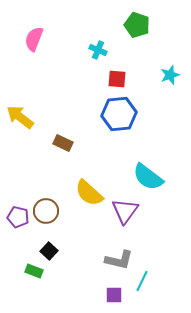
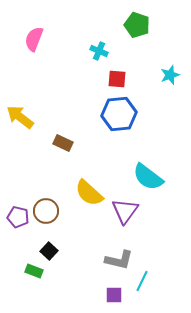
cyan cross: moved 1 px right, 1 px down
